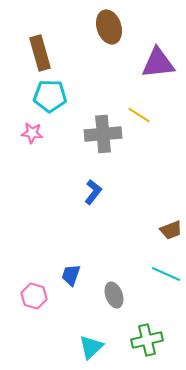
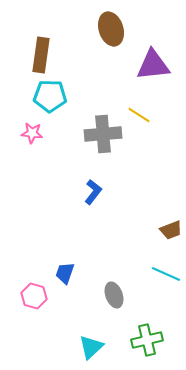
brown ellipse: moved 2 px right, 2 px down
brown rectangle: moved 1 px right, 2 px down; rotated 24 degrees clockwise
purple triangle: moved 5 px left, 2 px down
blue trapezoid: moved 6 px left, 2 px up
